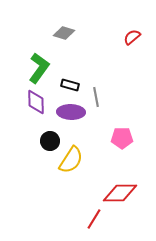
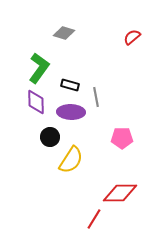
black circle: moved 4 px up
